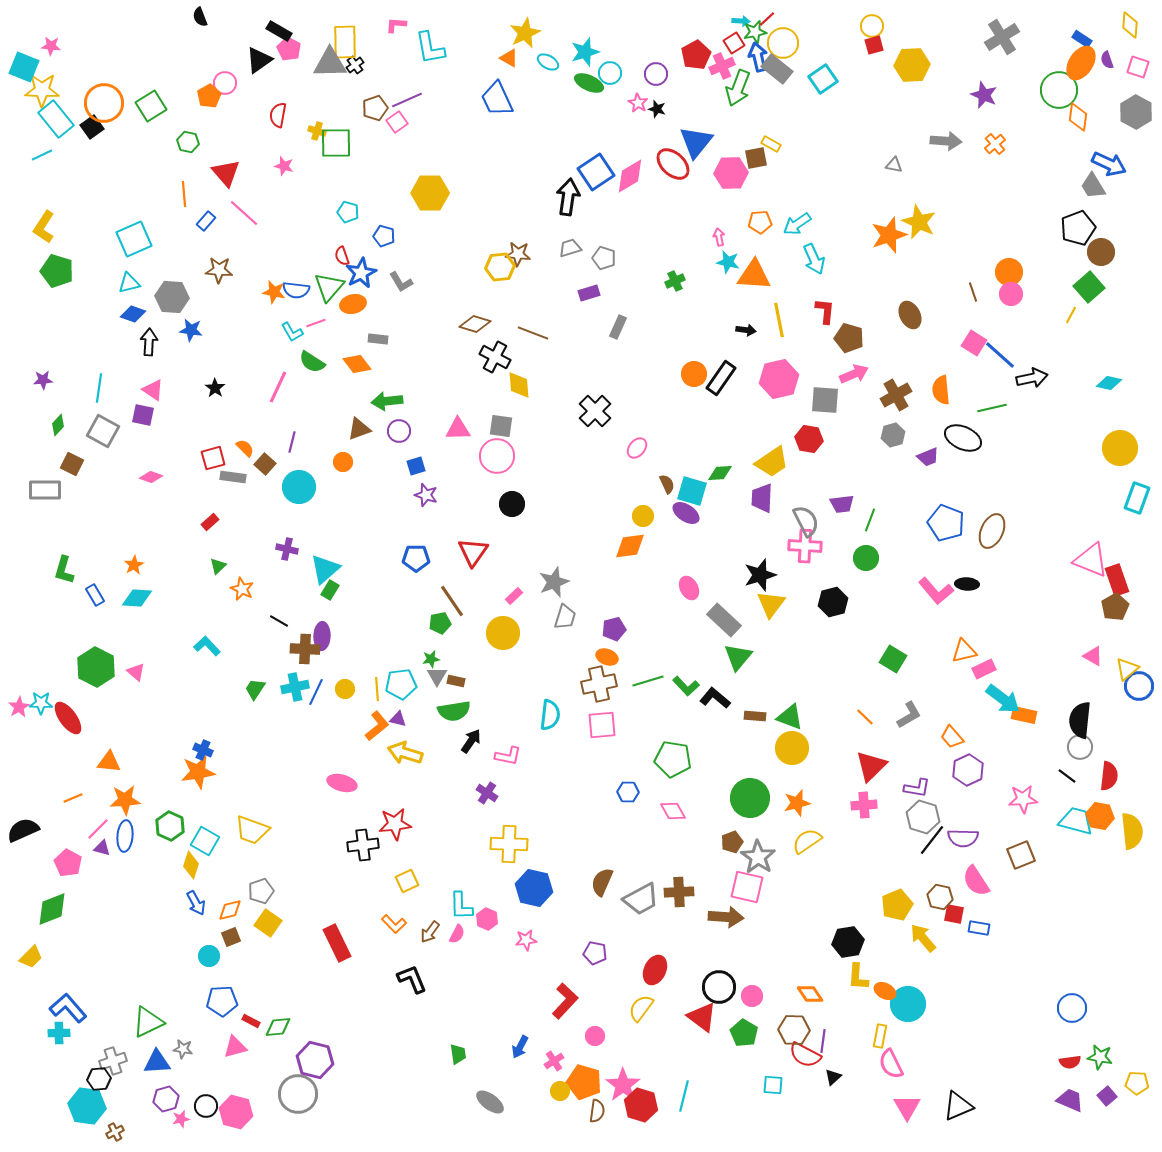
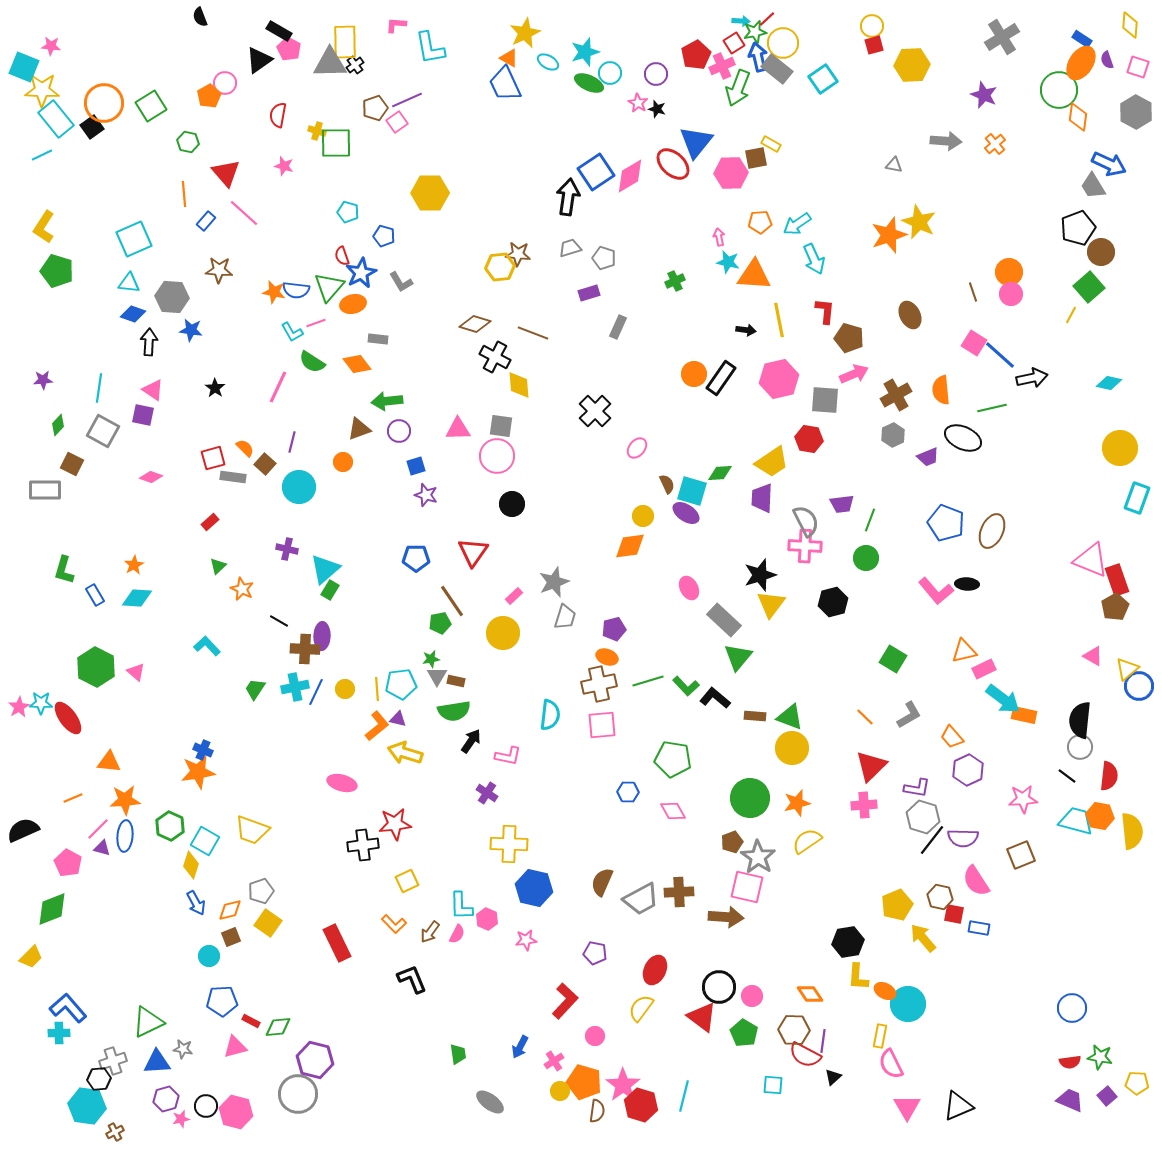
blue trapezoid at (497, 99): moved 8 px right, 15 px up
cyan triangle at (129, 283): rotated 20 degrees clockwise
gray hexagon at (893, 435): rotated 10 degrees counterclockwise
